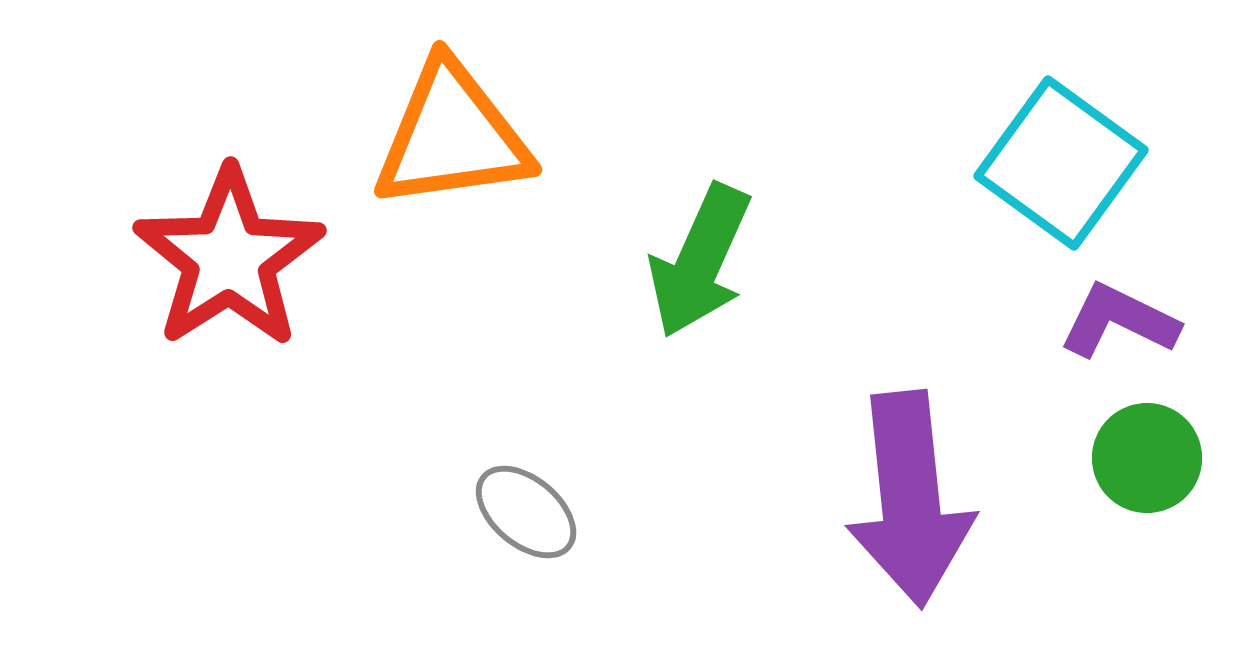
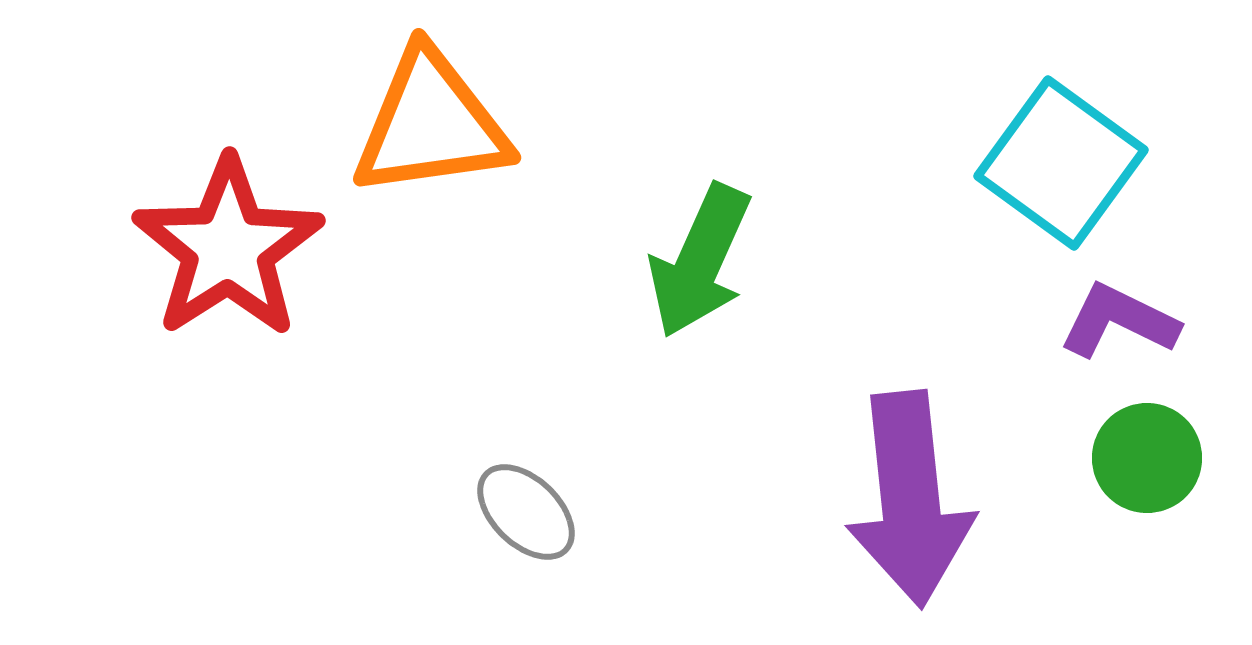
orange triangle: moved 21 px left, 12 px up
red star: moved 1 px left, 10 px up
gray ellipse: rotated 4 degrees clockwise
